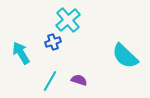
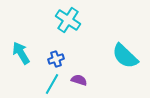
cyan cross: rotated 15 degrees counterclockwise
blue cross: moved 3 px right, 17 px down
cyan line: moved 2 px right, 3 px down
